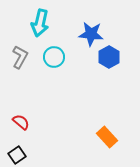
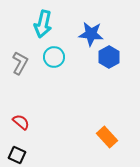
cyan arrow: moved 3 px right, 1 px down
gray L-shape: moved 6 px down
black square: rotated 30 degrees counterclockwise
